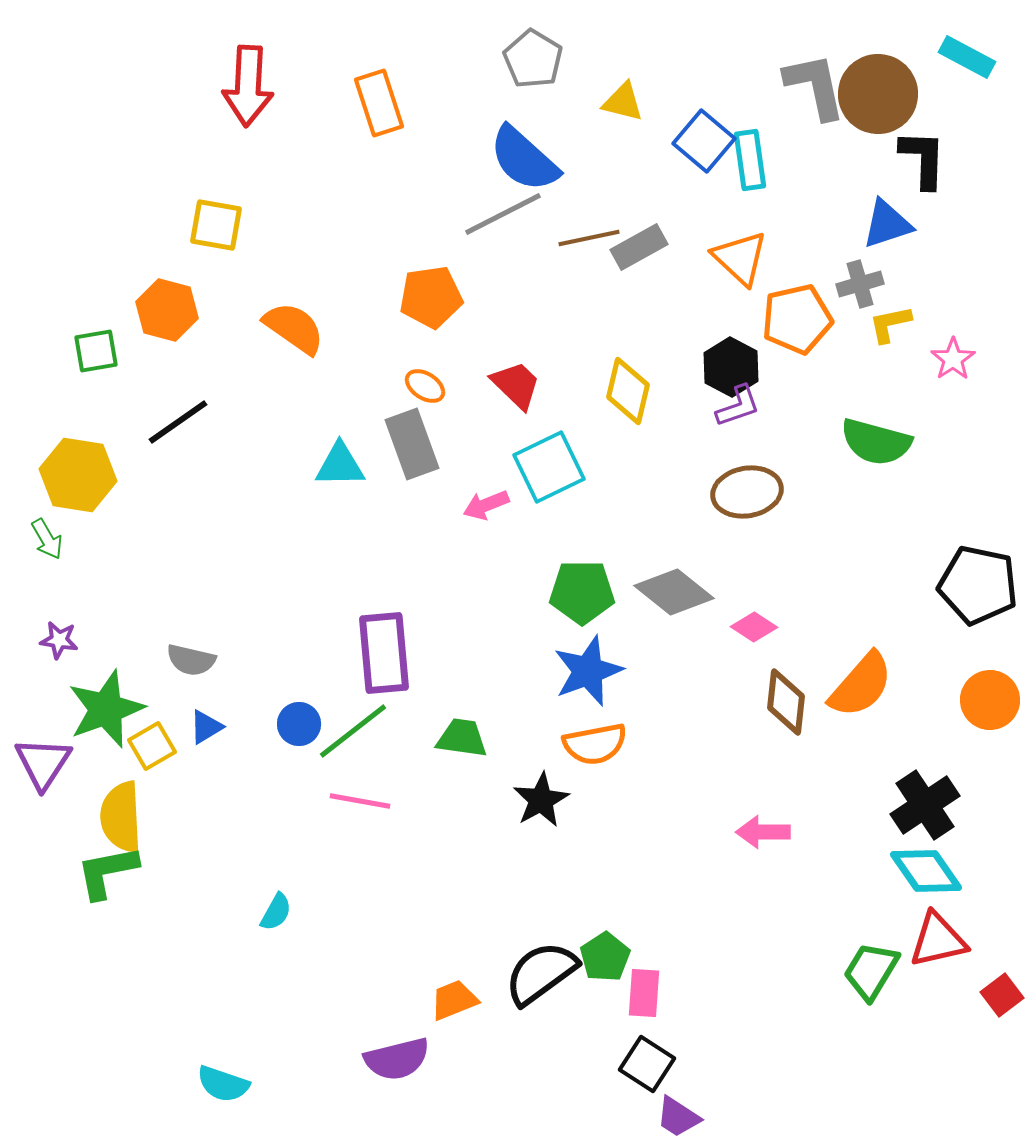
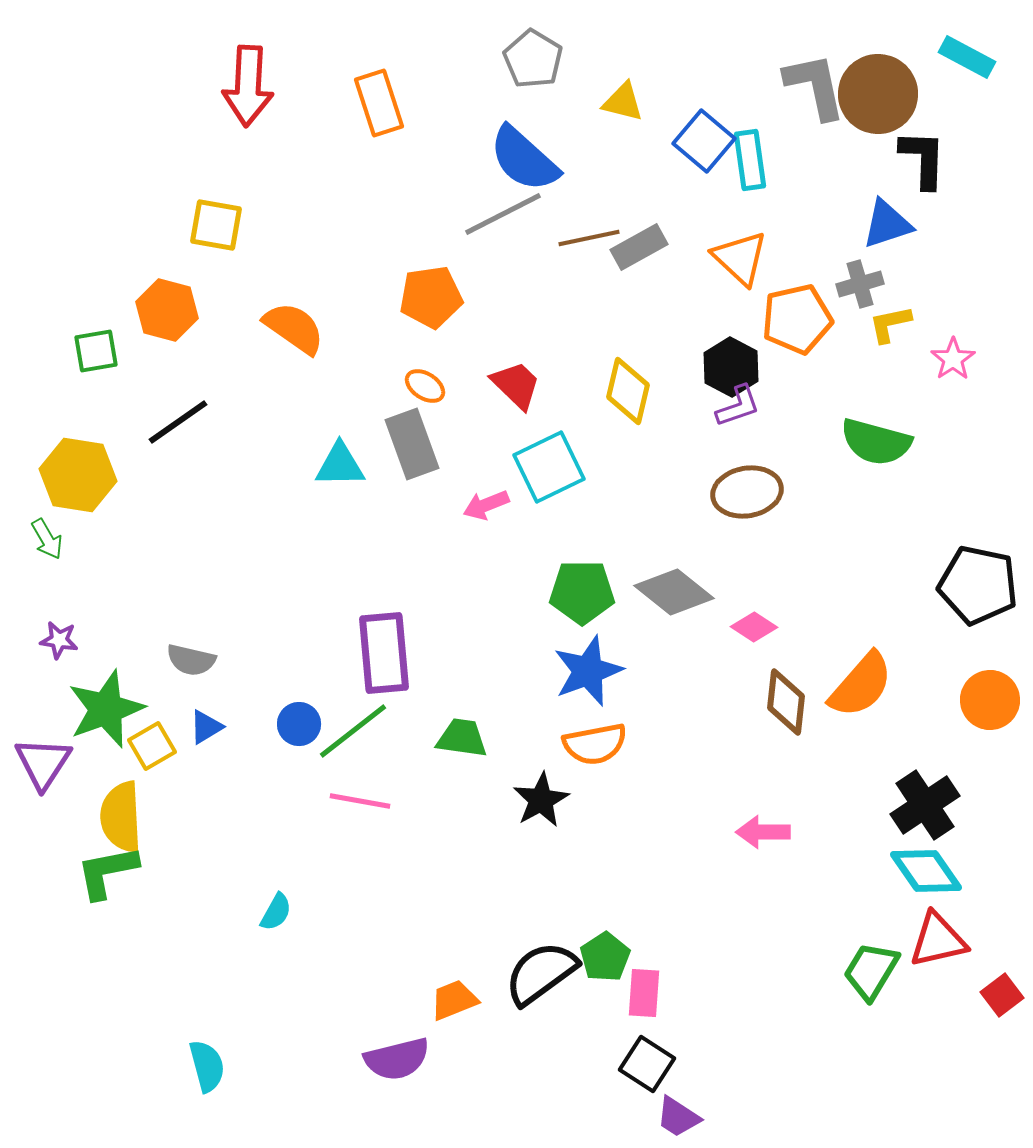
cyan semicircle at (223, 1084): moved 16 px left, 18 px up; rotated 124 degrees counterclockwise
